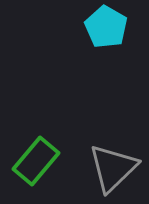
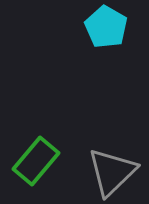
gray triangle: moved 1 px left, 4 px down
